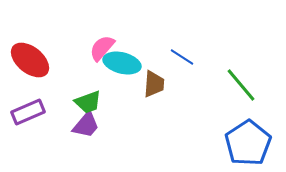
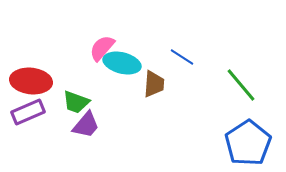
red ellipse: moved 1 px right, 21 px down; rotated 33 degrees counterclockwise
green trapezoid: moved 12 px left; rotated 40 degrees clockwise
